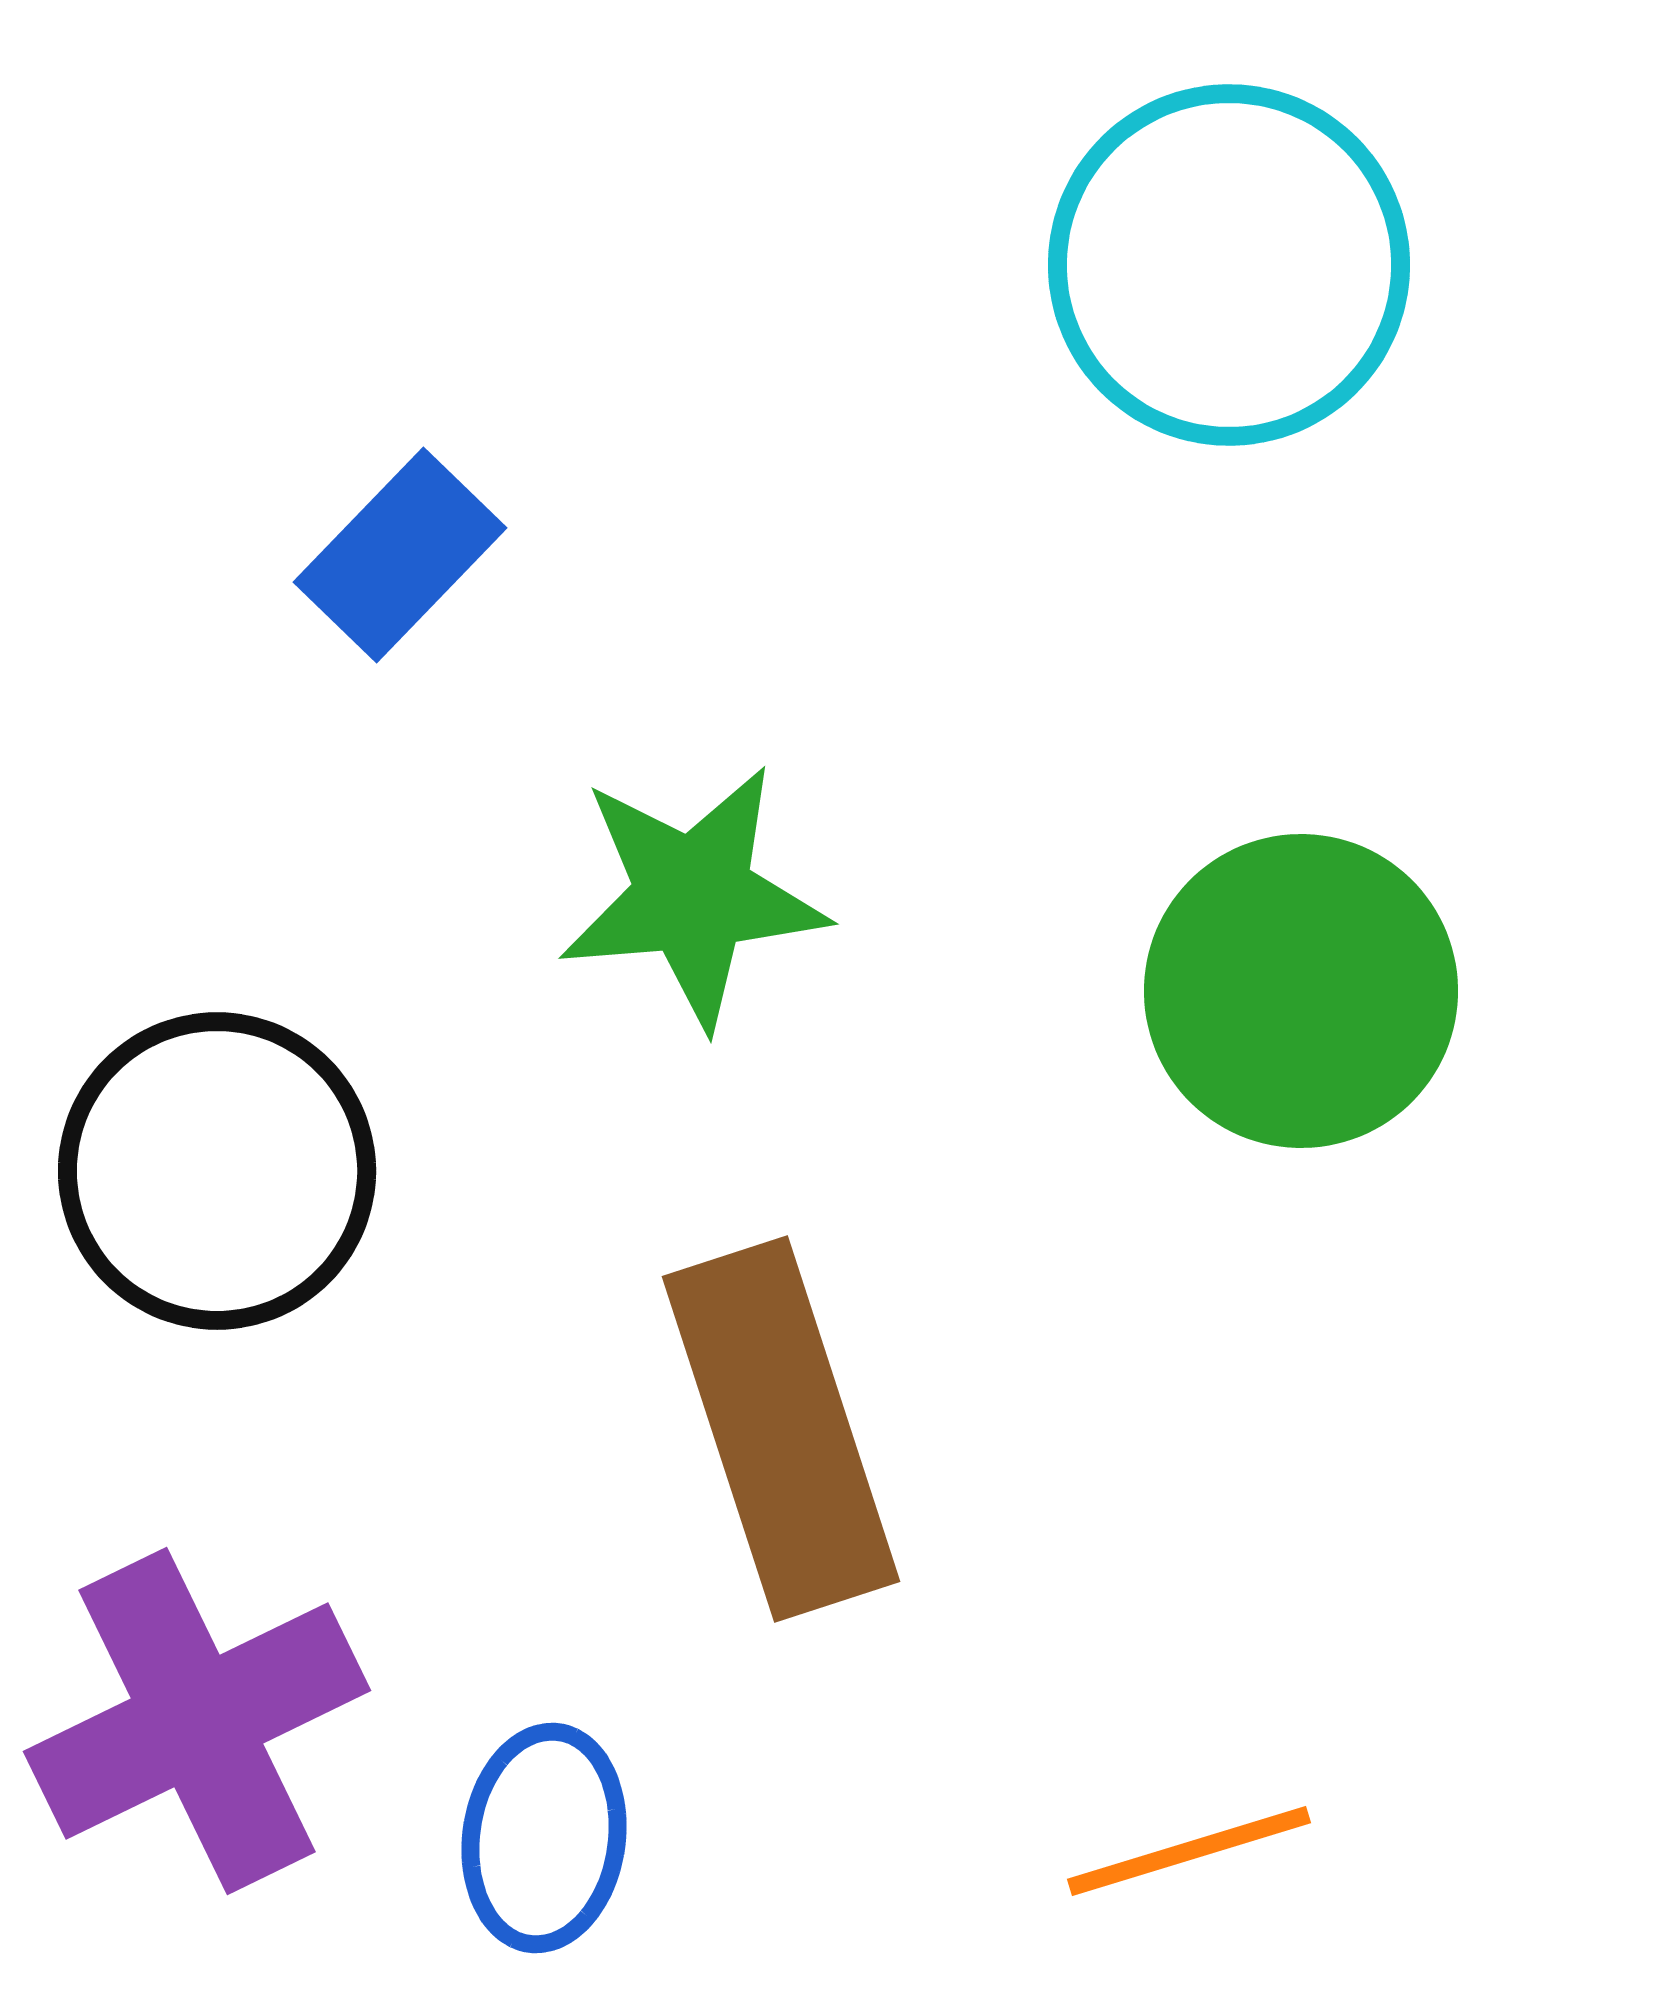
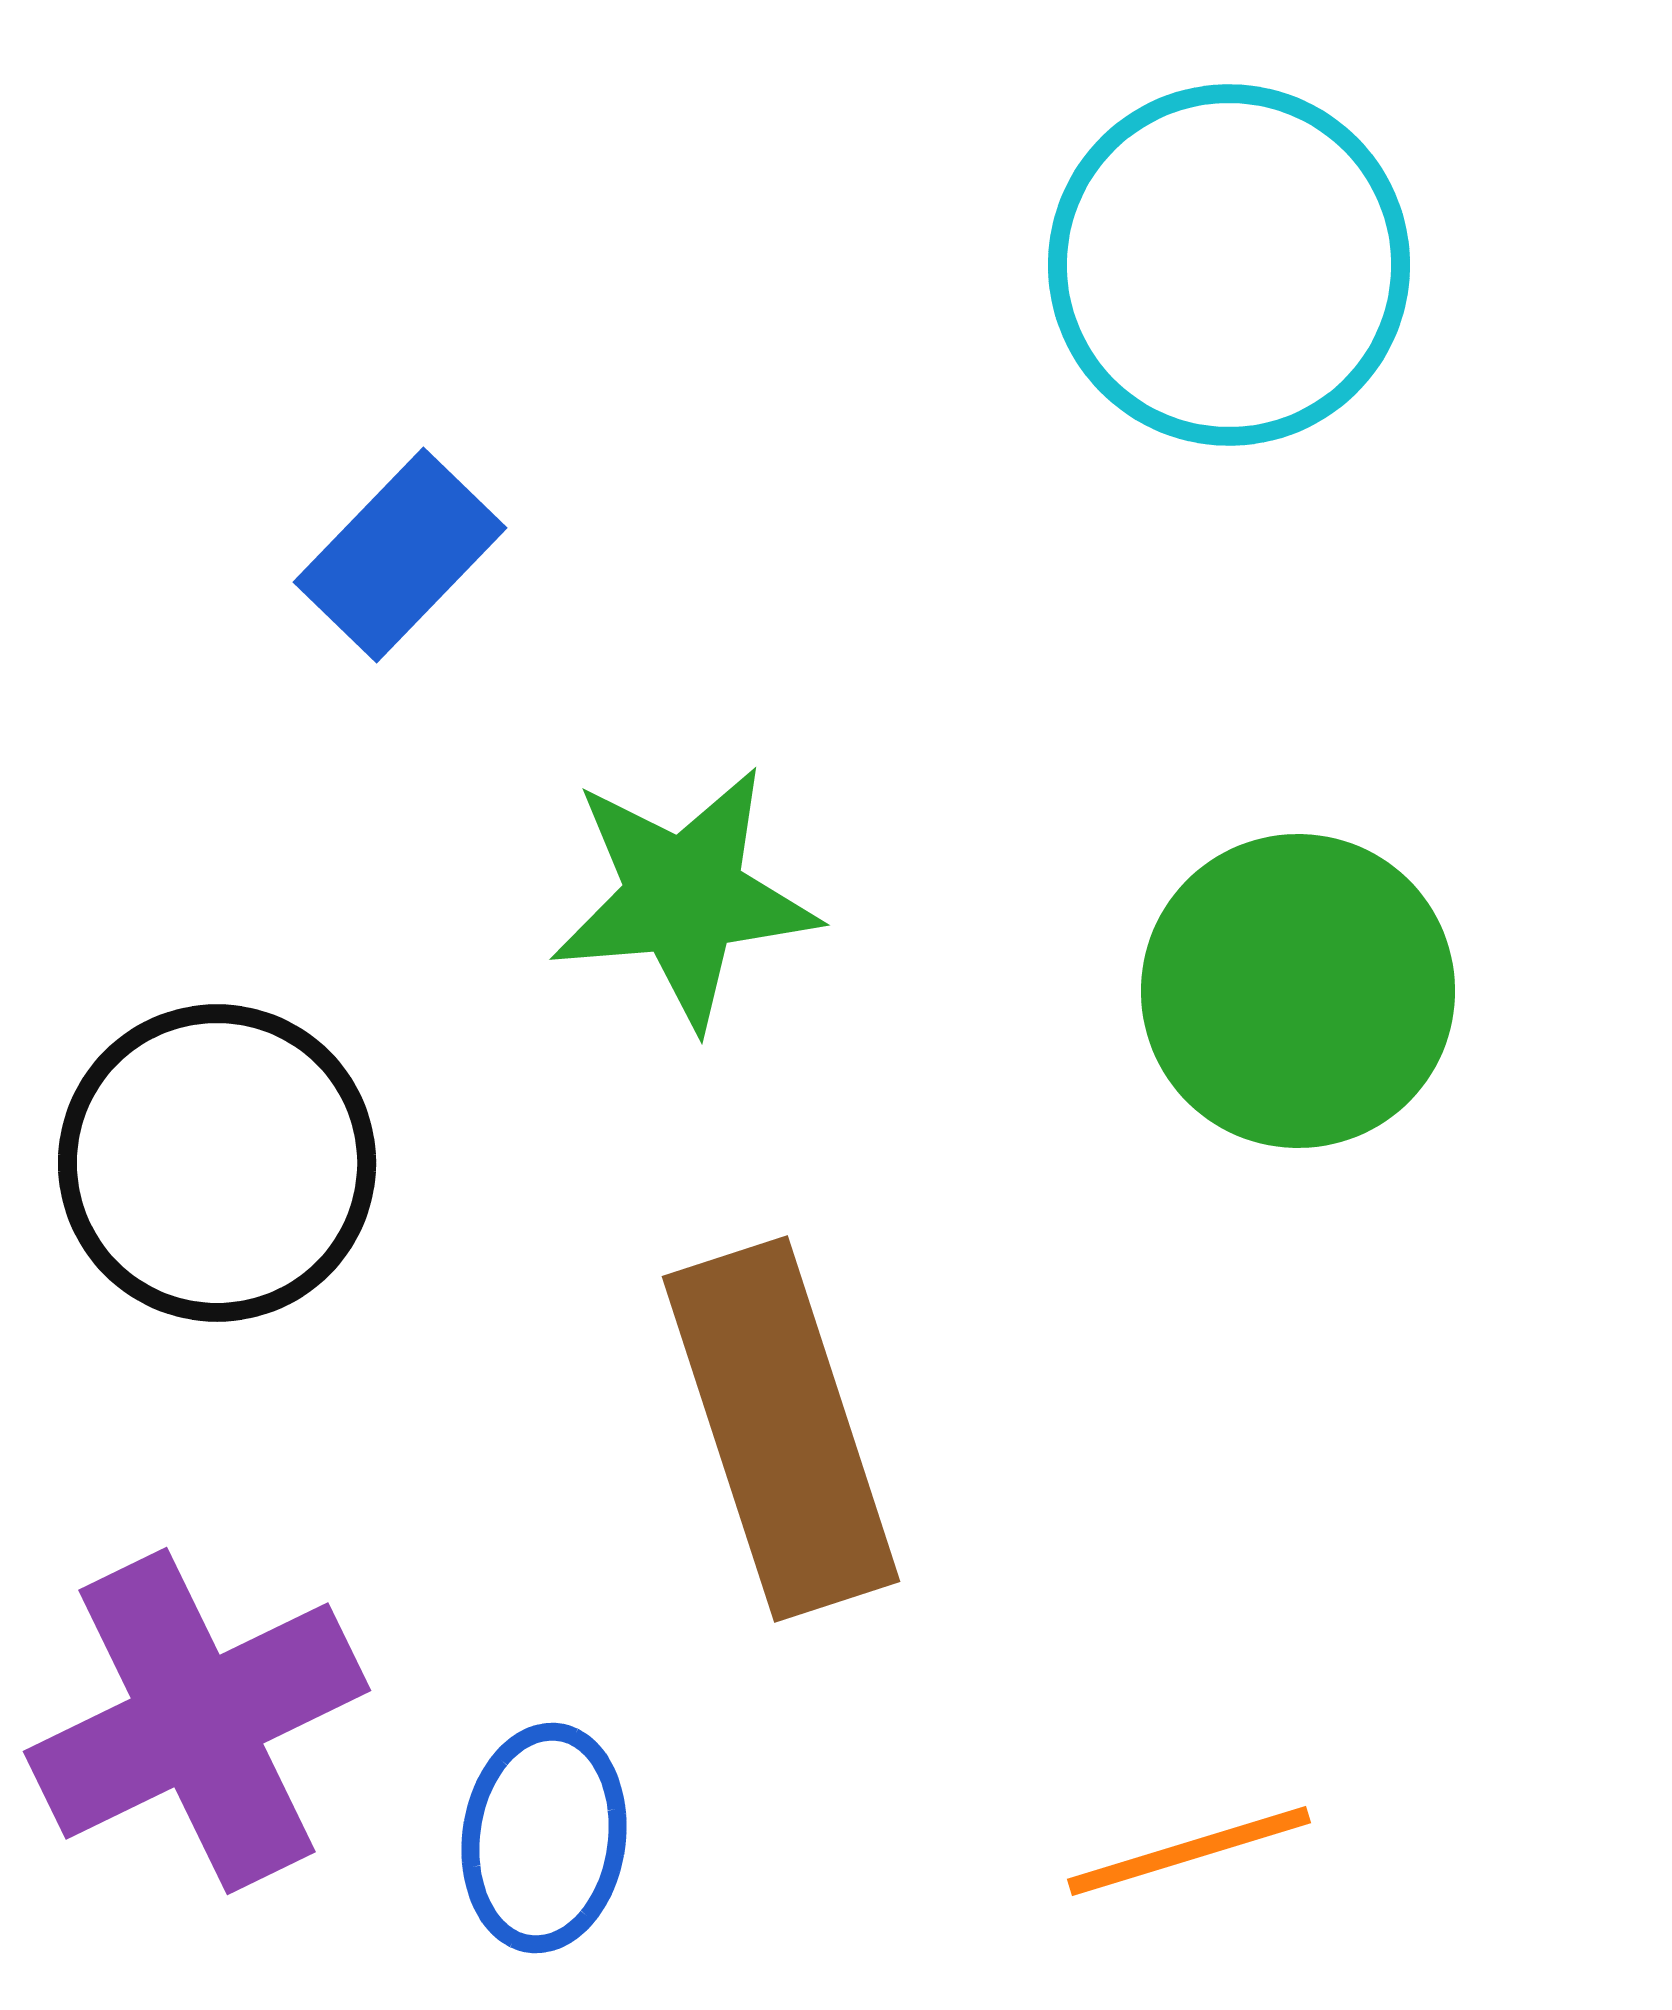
green star: moved 9 px left, 1 px down
green circle: moved 3 px left
black circle: moved 8 px up
